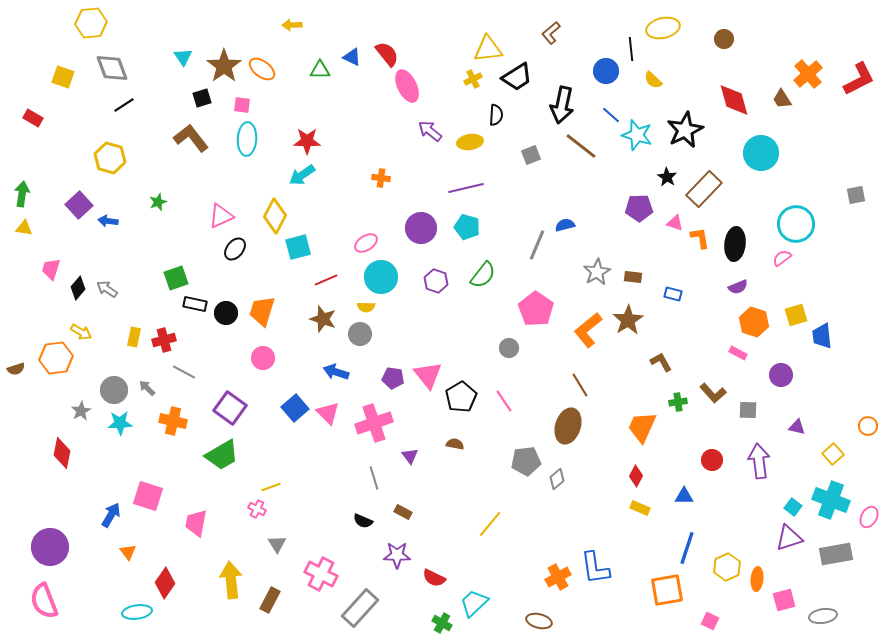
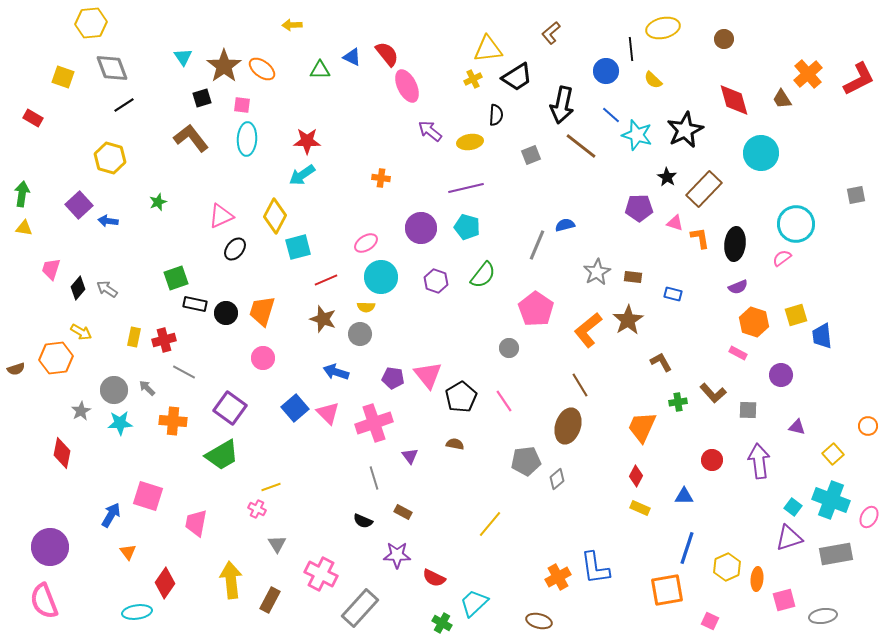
orange cross at (173, 421): rotated 8 degrees counterclockwise
